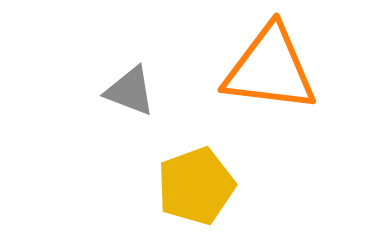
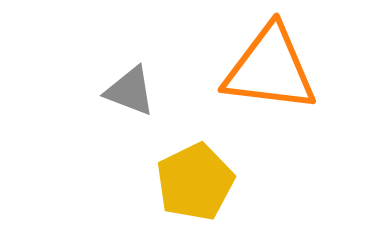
yellow pentagon: moved 1 px left, 4 px up; rotated 6 degrees counterclockwise
